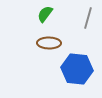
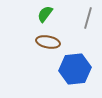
brown ellipse: moved 1 px left, 1 px up; rotated 10 degrees clockwise
blue hexagon: moved 2 px left; rotated 12 degrees counterclockwise
